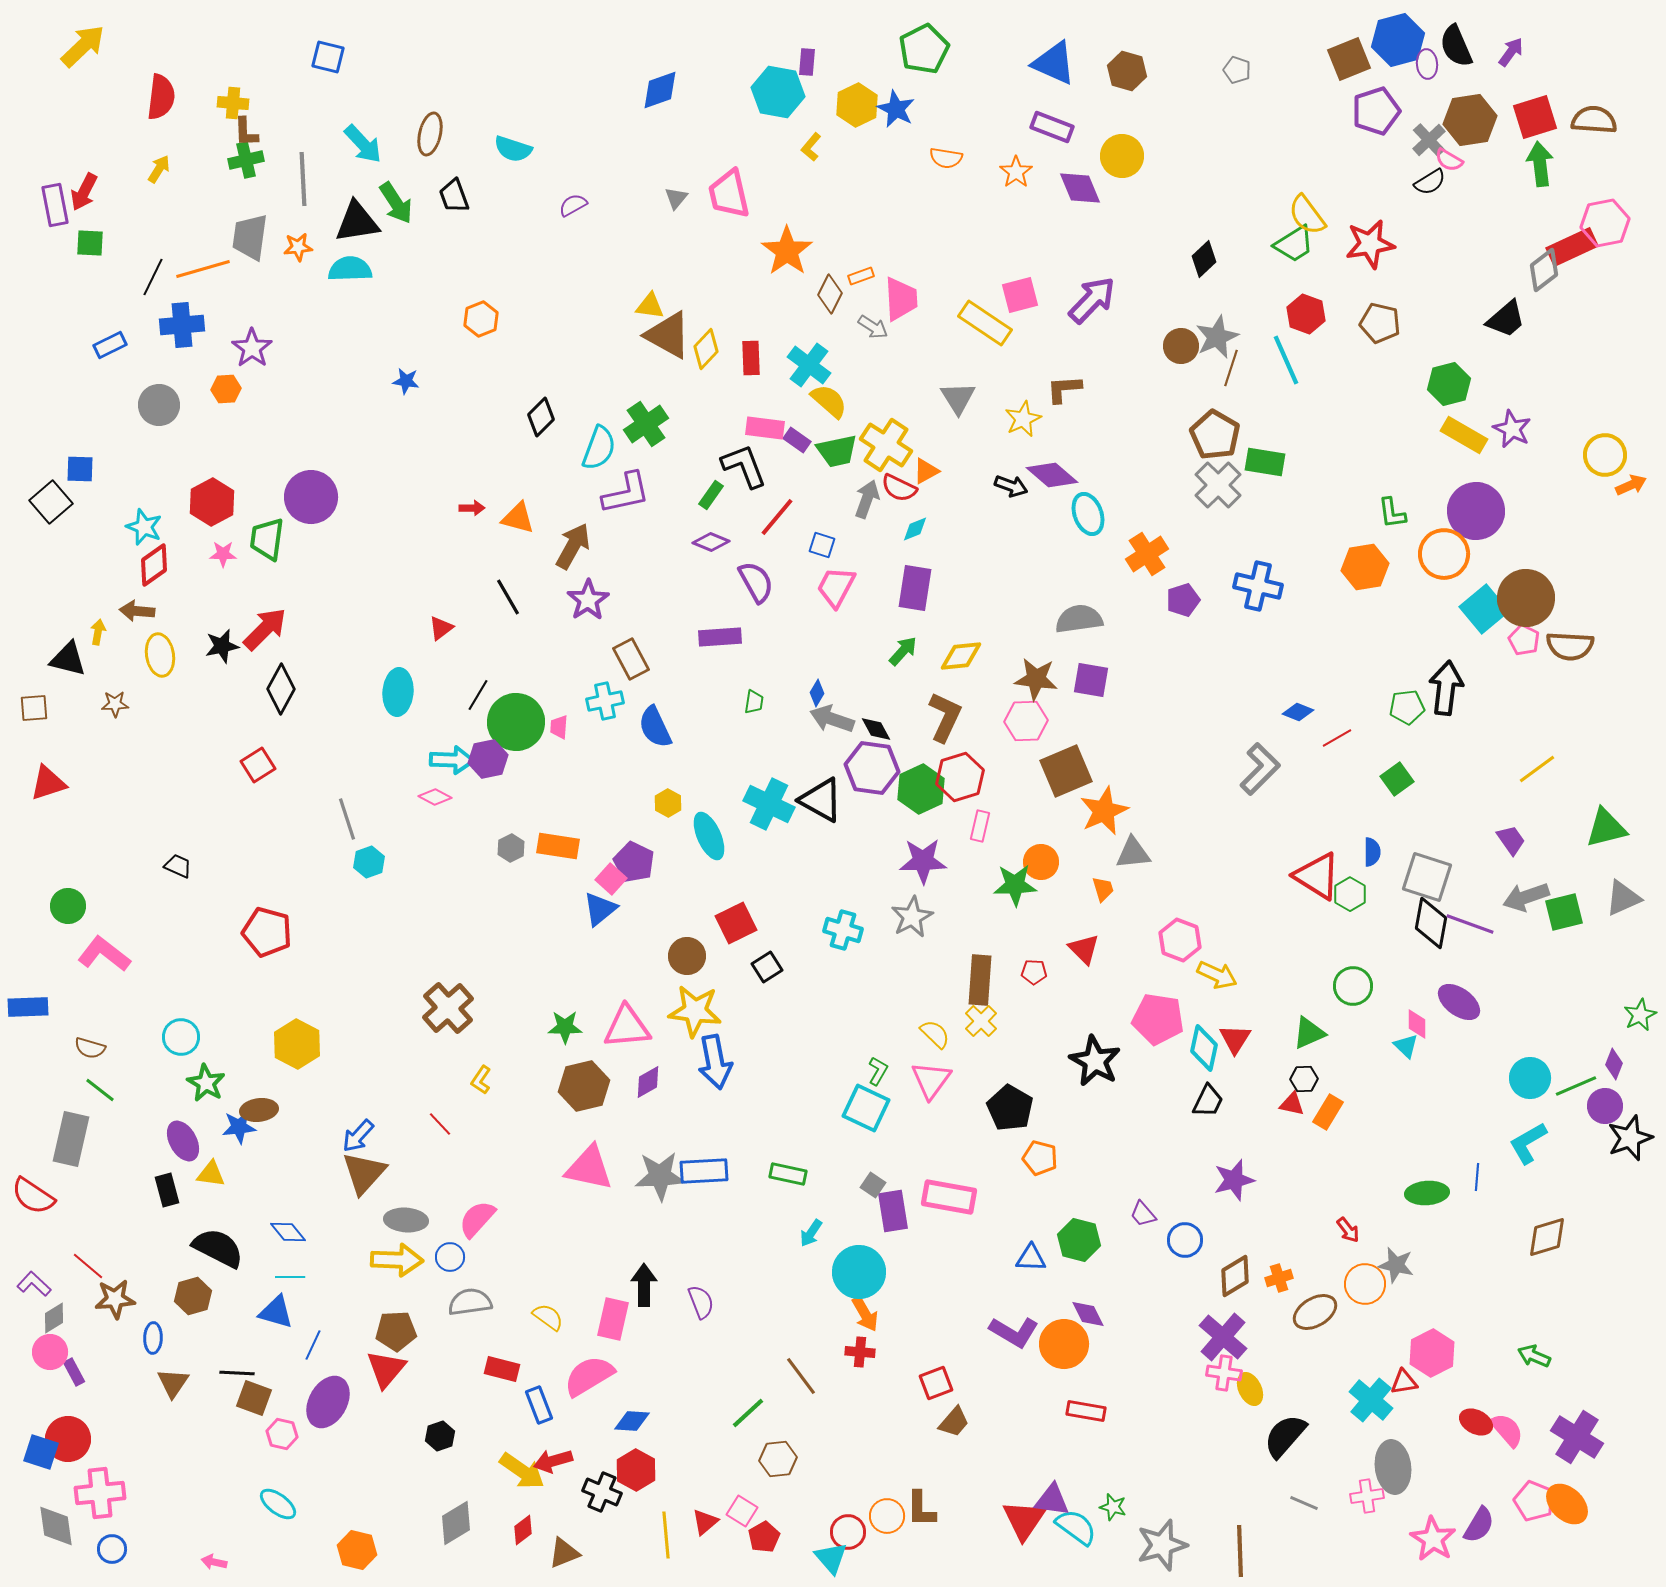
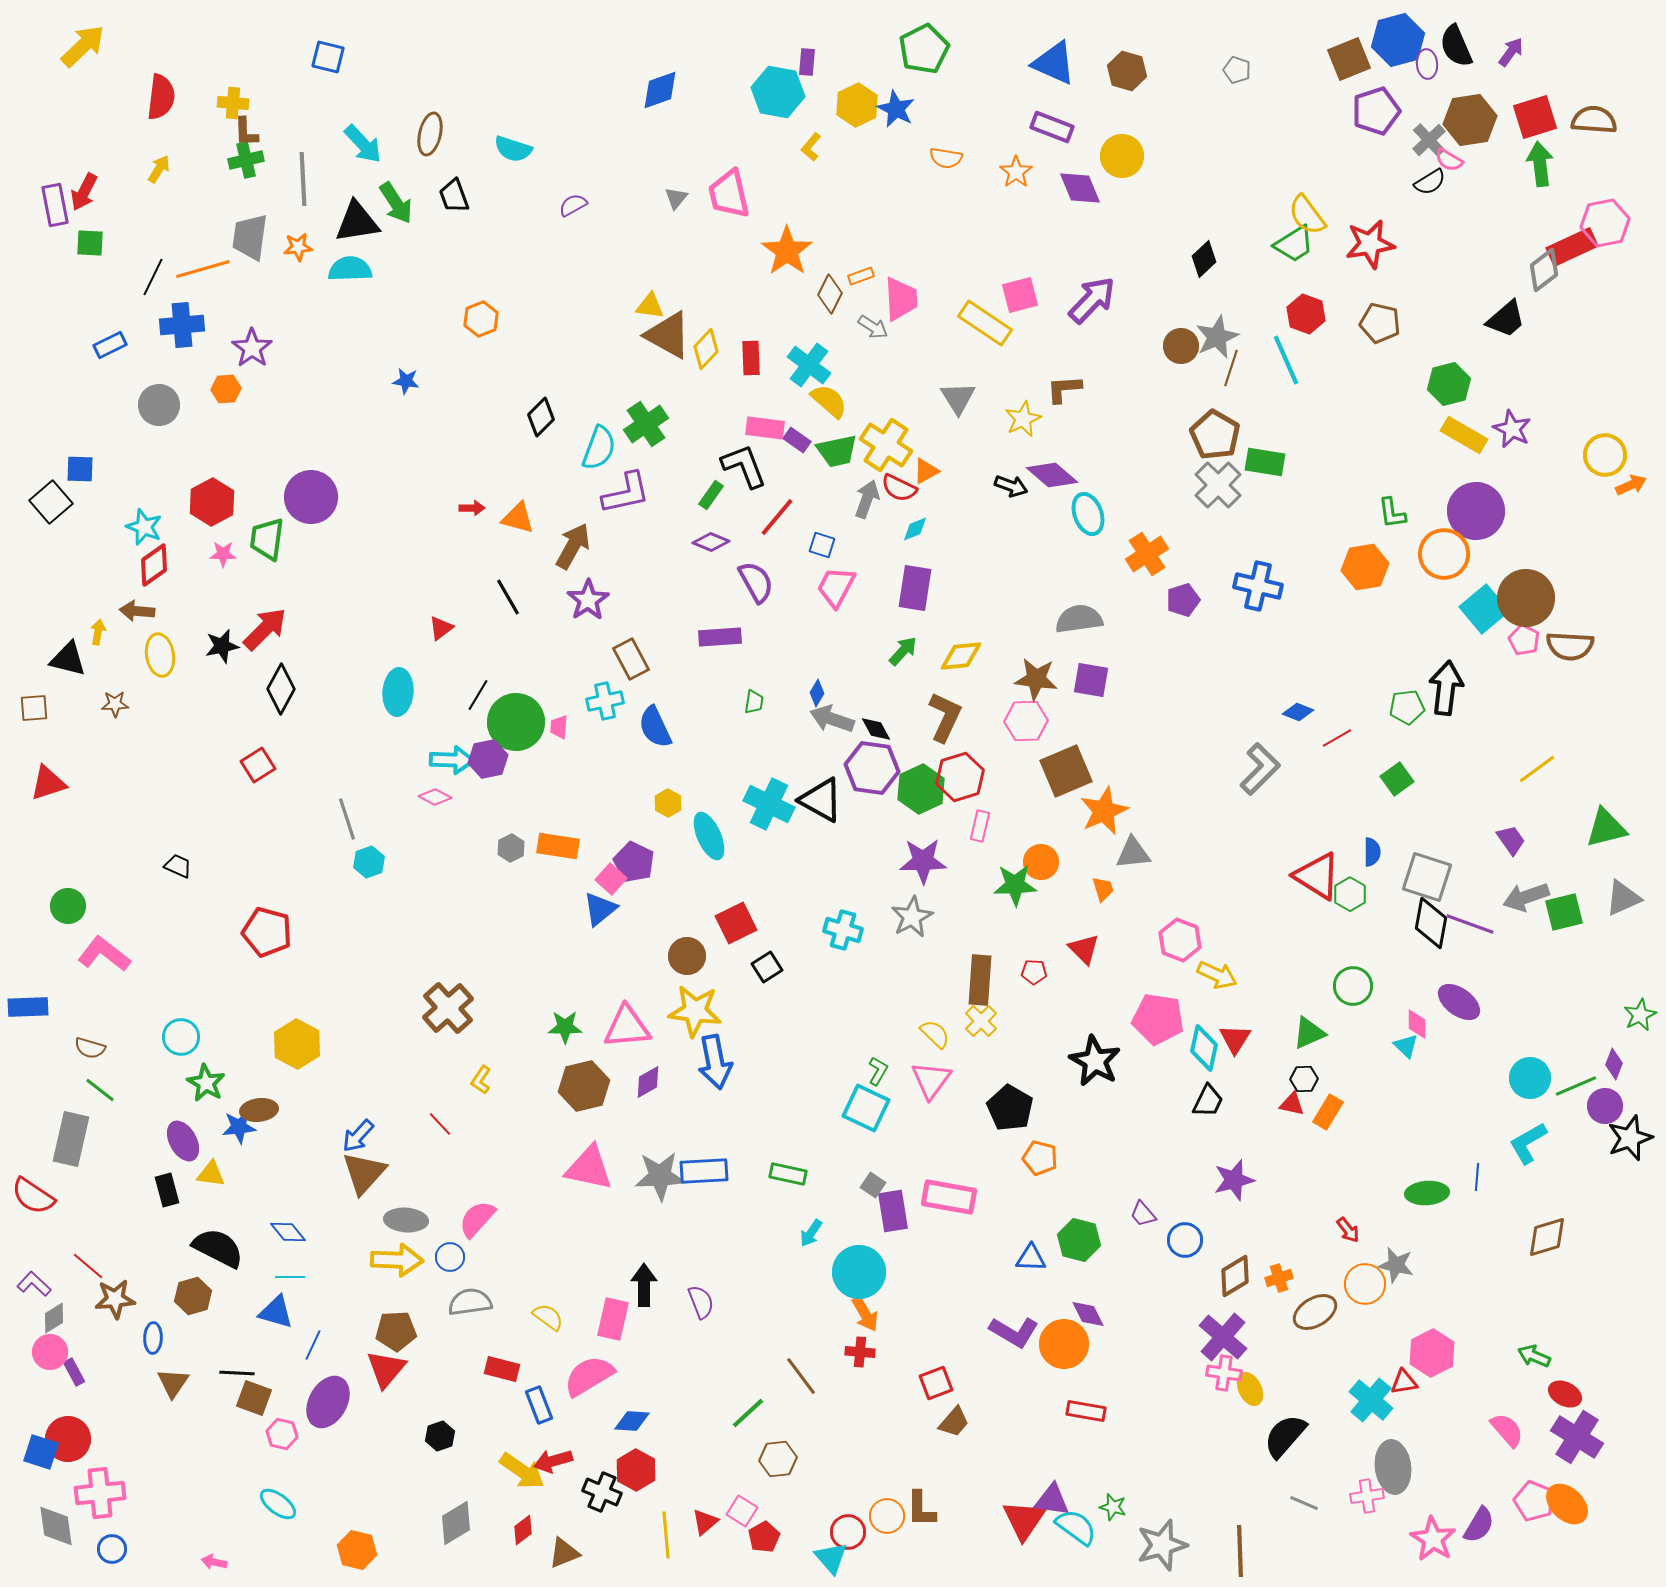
red ellipse at (1476, 1422): moved 89 px right, 28 px up
